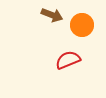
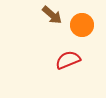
brown arrow: rotated 20 degrees clockwise
